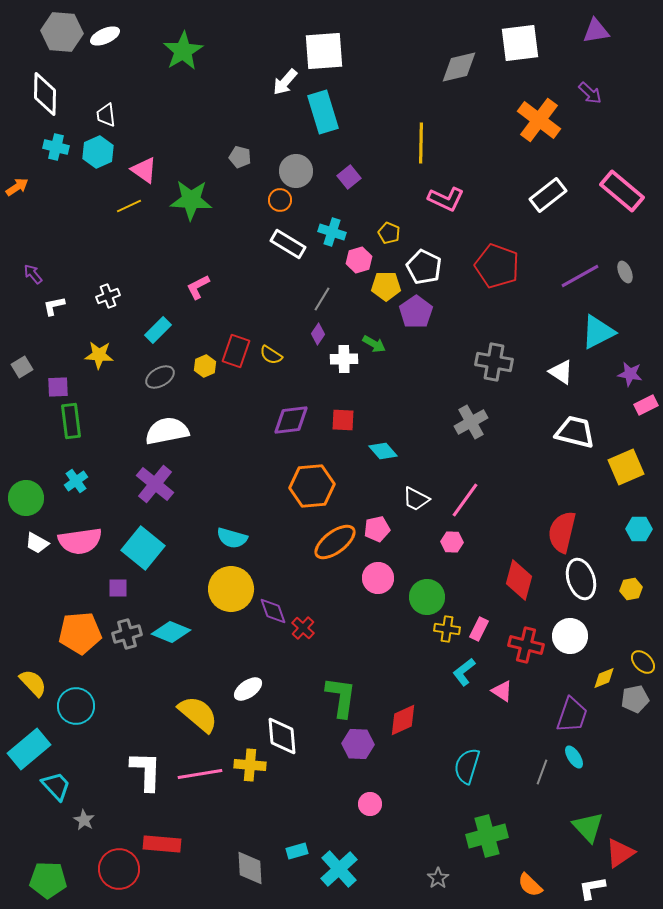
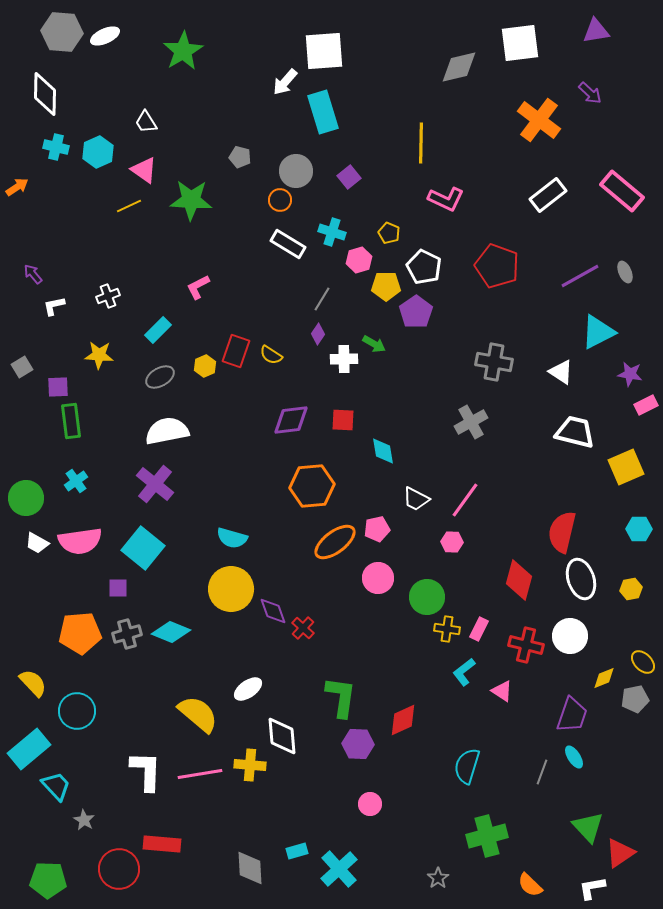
white trapezoid at (106, 115): moved 40 px right, 7 px down; rotated 25 degrees counterclockwise
cyan diamond at (383, 451): rotated 32 degrees clockwise
cyan circle at (76, 706): moved 1 px right, 5 px down
